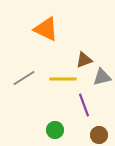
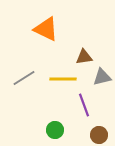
brown triangle: moved 3 px up; rotated 12 degrees clockwise
